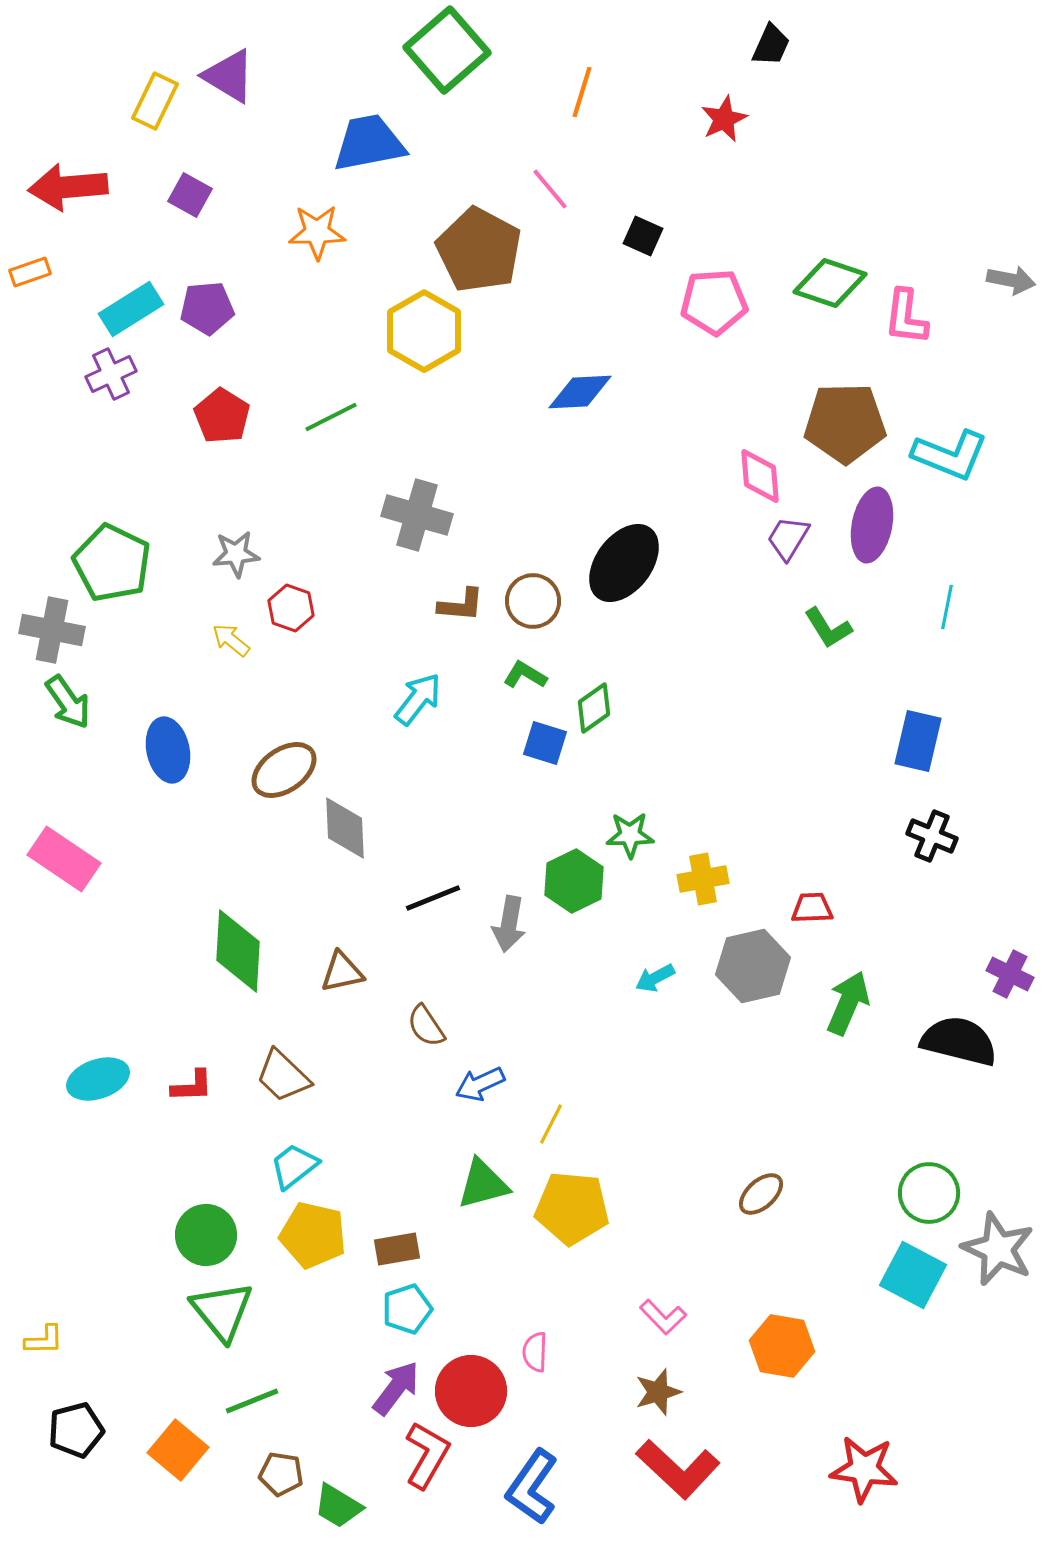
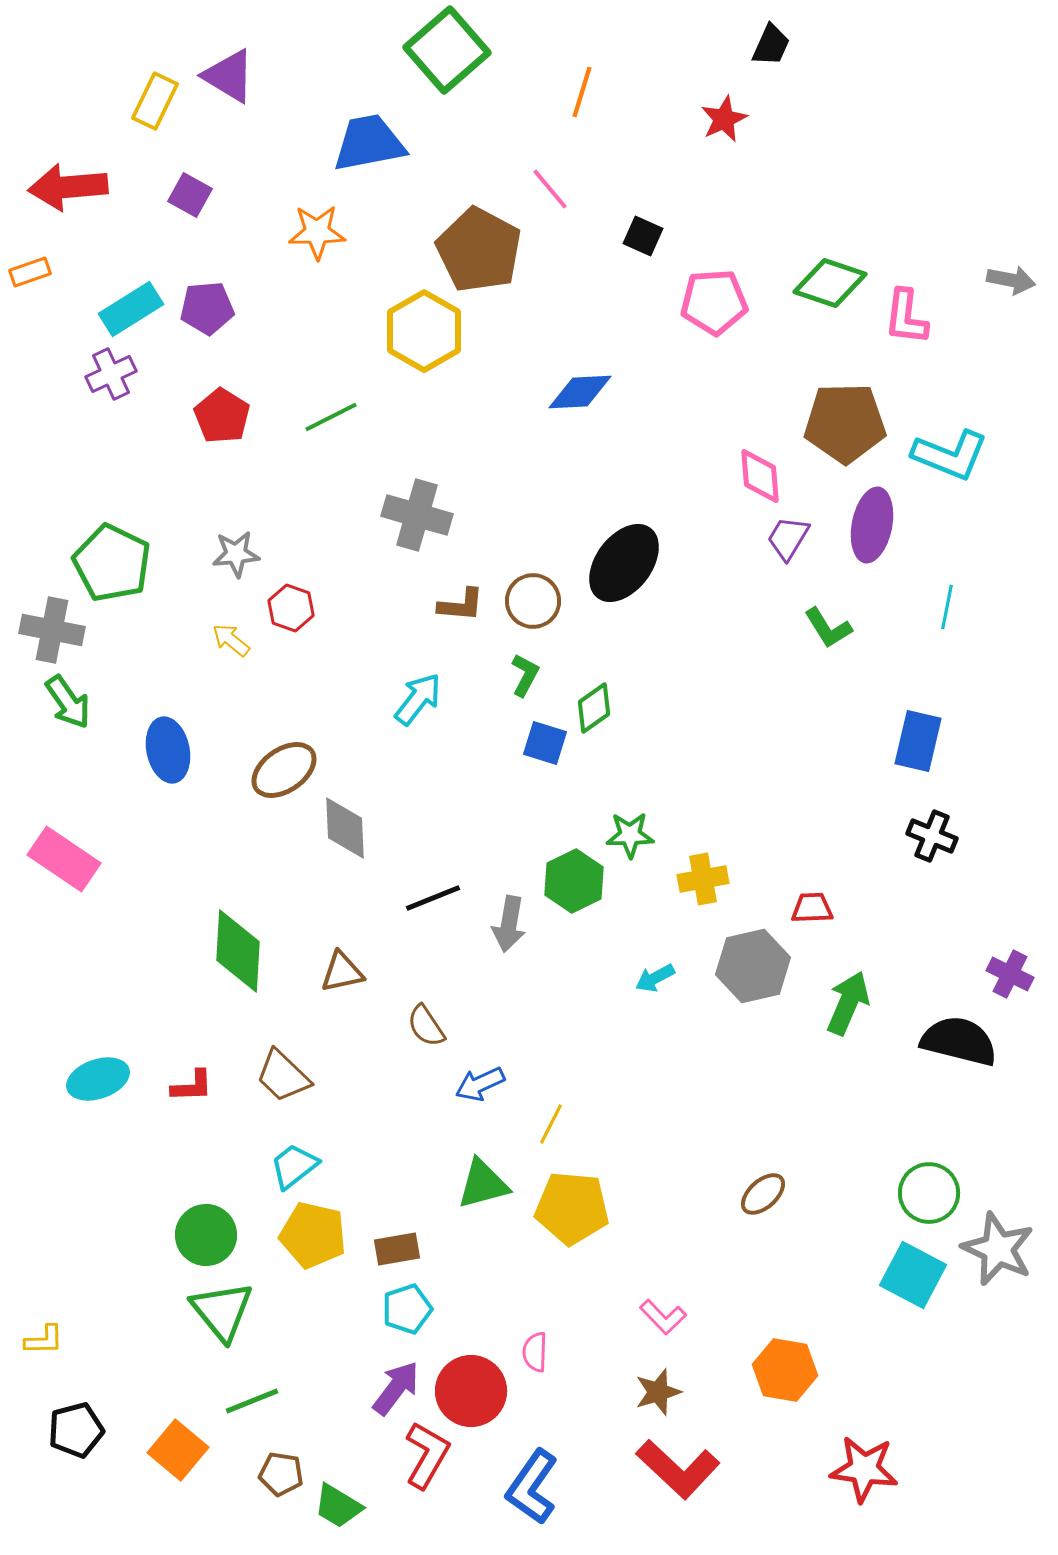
green L-shape at (525, 675): rotated 87 degrees clockwise
brown ellipse at (761, 1194): moved 2 px right
orange hexagon at (782, 1346): moved 3 px right, 24 px down
